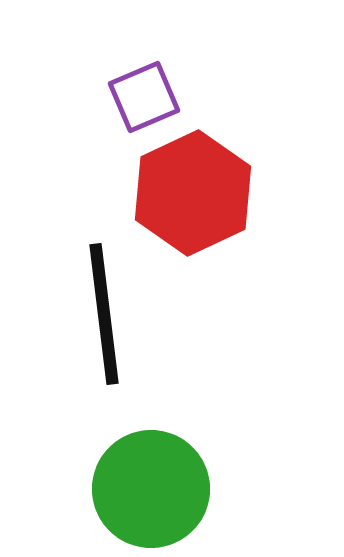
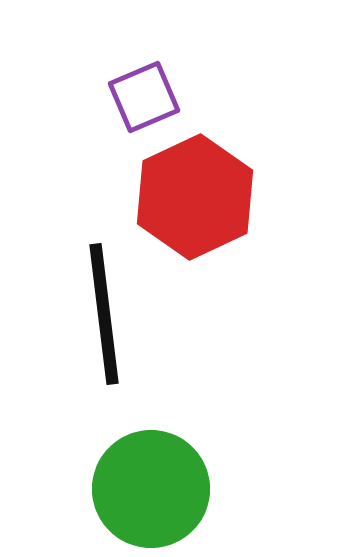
red hexagon: moved 2 px right, 4 px down
